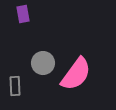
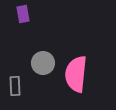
pink semicircle: rotated 150 degrees clockwise
